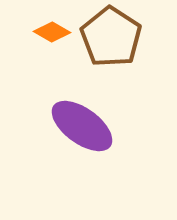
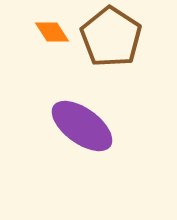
orange diamond: rotated 27 degrees clockwise
